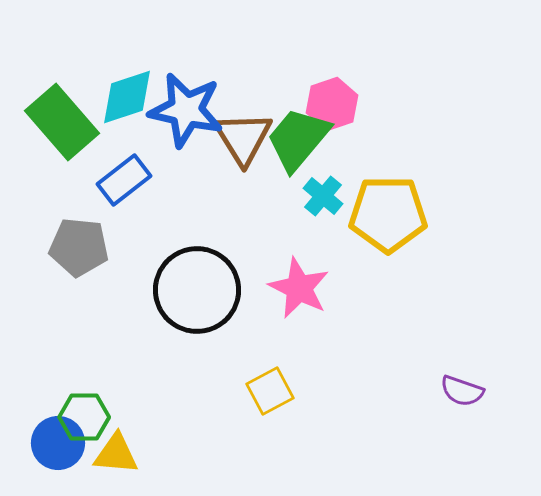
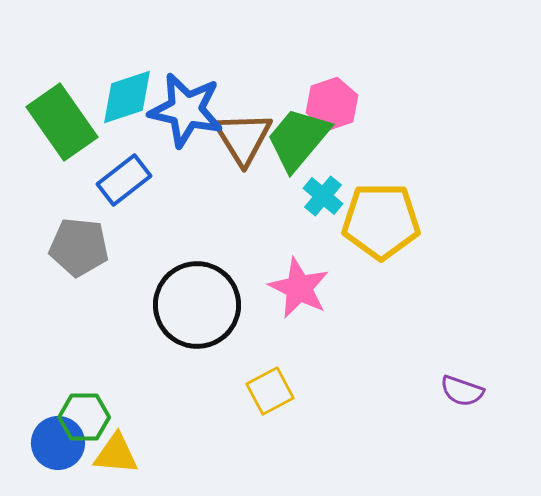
green rectangle: rotated 6 degrees clockwise
yellow pentagon: moved 7 px left, 7 px down
black circle: moved 15 px down
